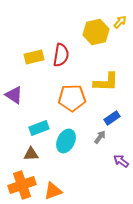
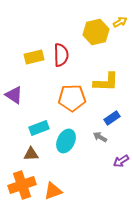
yellow arrow: rotated 16 degrees clockwise
red semicircle: rotated 10 degrees counterclockwise
gray arrow: rotated 96 degrees counterclockwise
purple arrow: rotated 70 degrees counterclockwise
